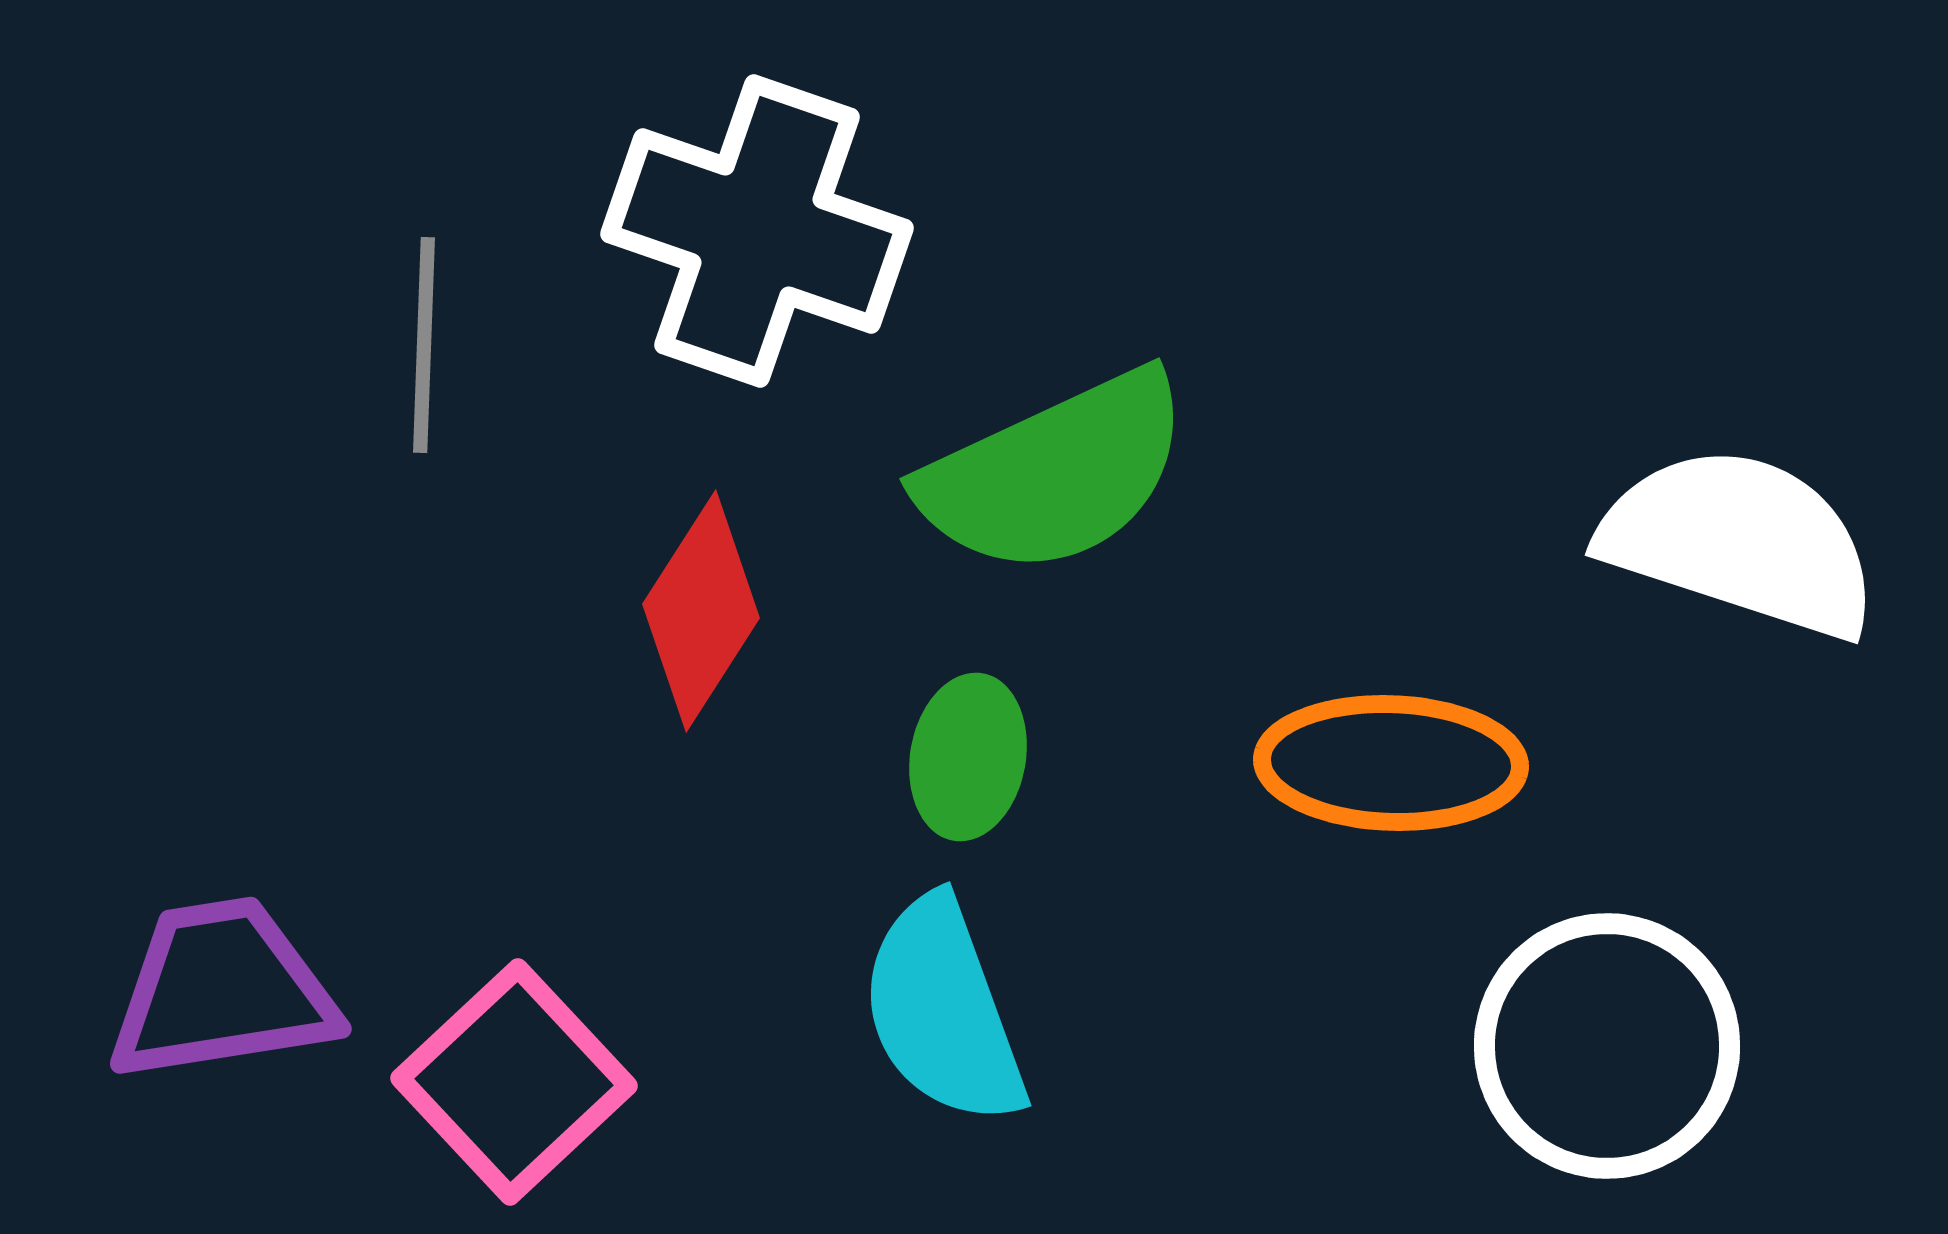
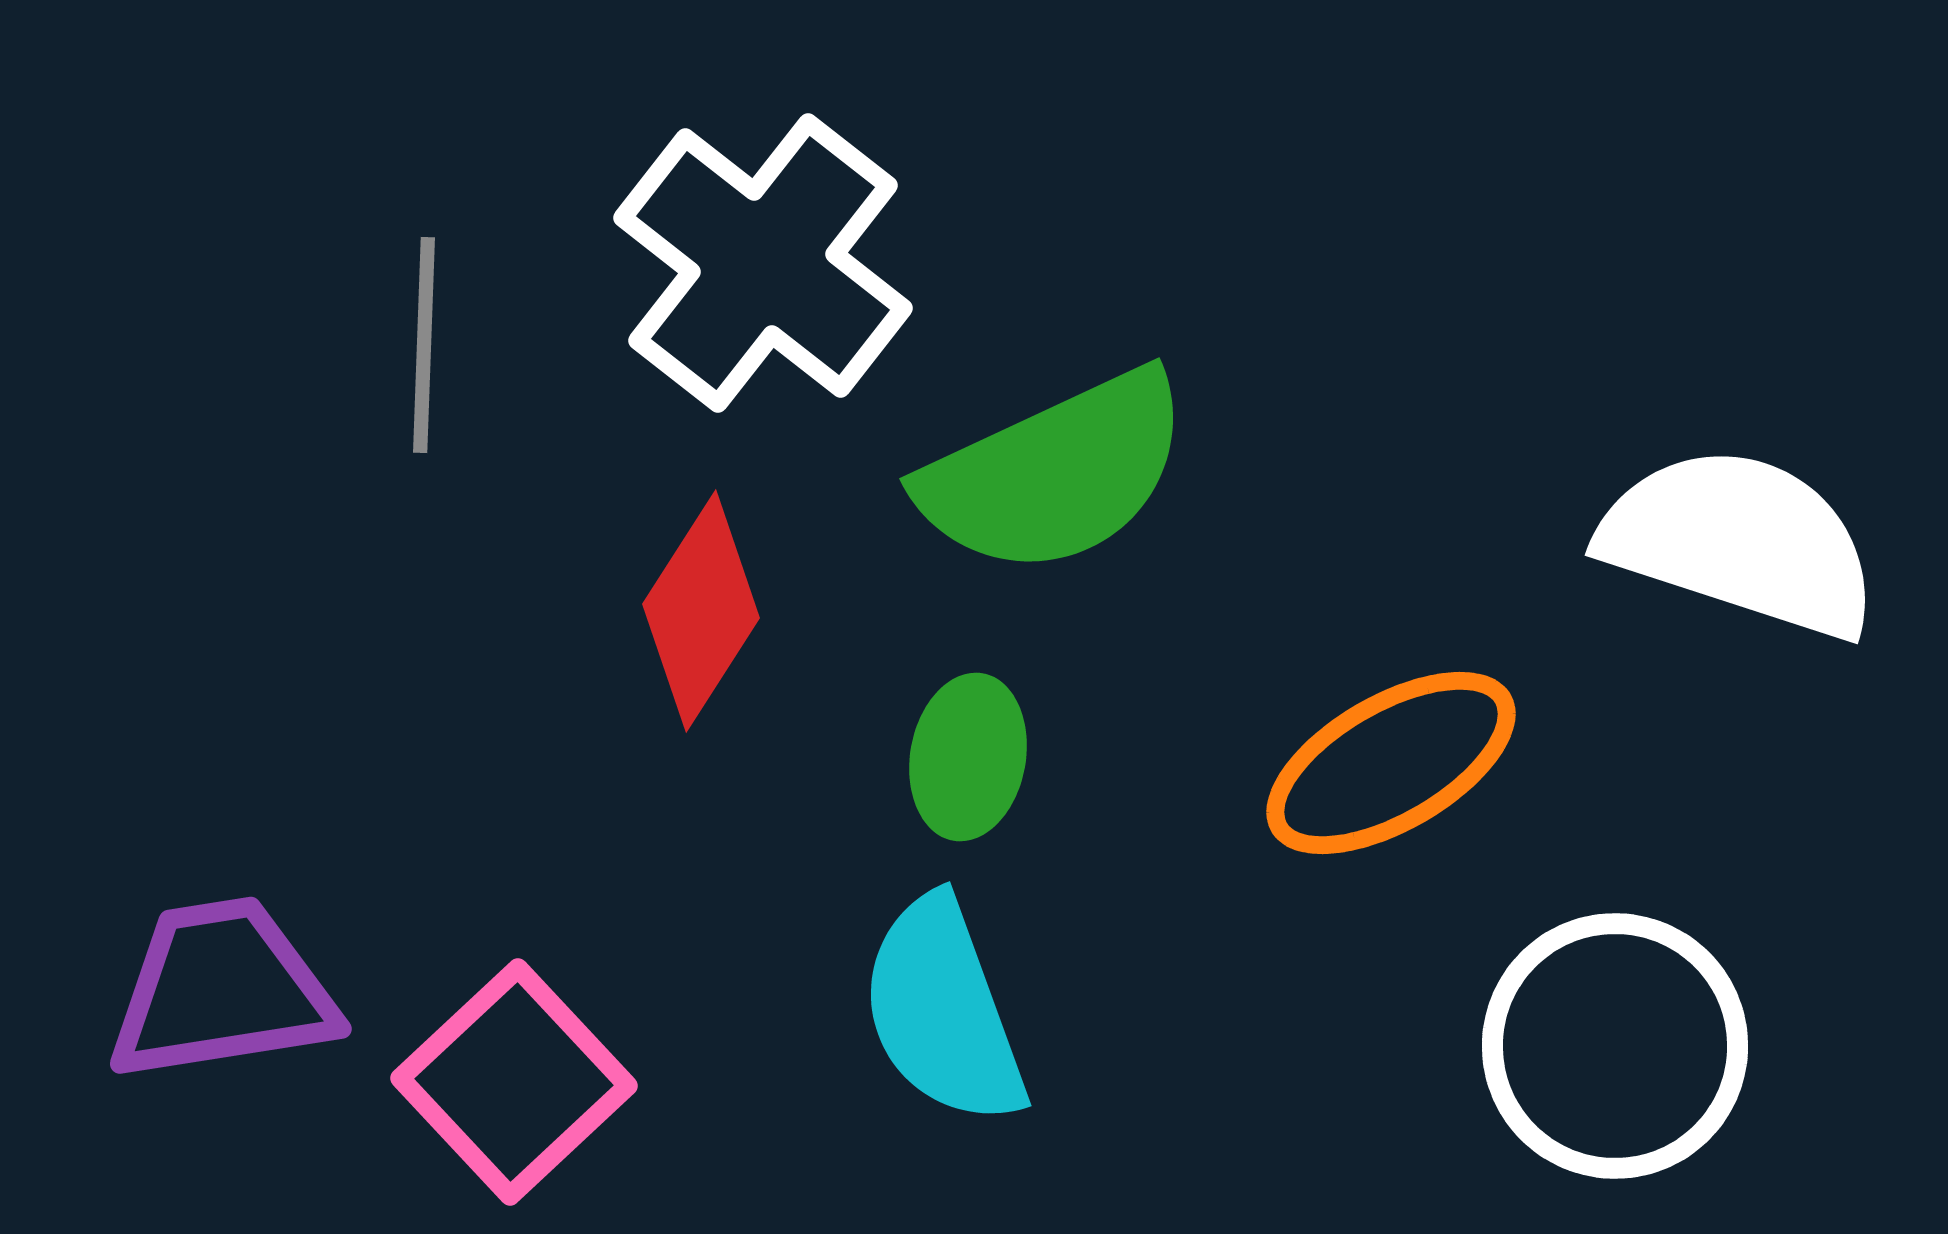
white cross: moved 6 px right, 32 px down; rotated 19 degrees clockwise
orange ellipse: rotated 32 degrees counterclockwise
white circle: moved 8 px right
